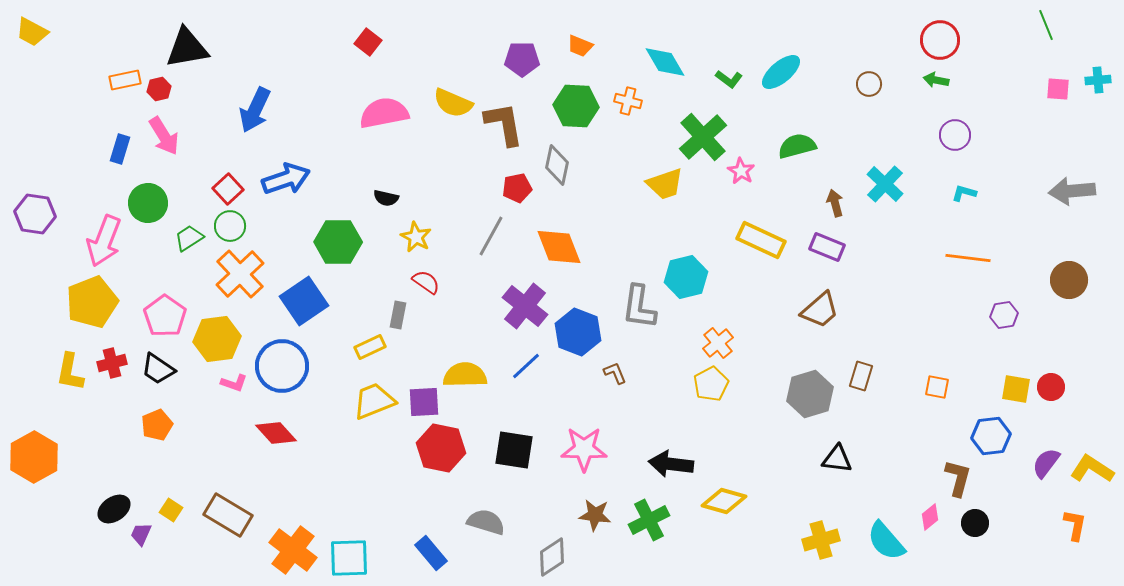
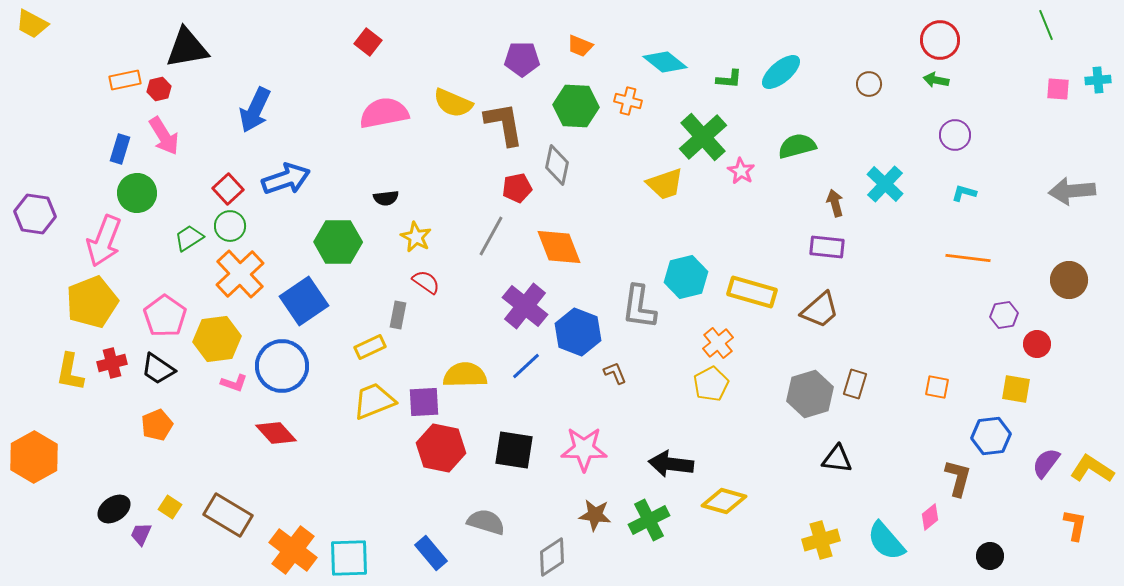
yellow trapezoid at (32, 32): moved 8 px up
cyan diamond at (665, 62): rotated 21 degrees counterclockwise
green L-shape at (729, 79): rotated 32 degrees counterclockwise
black semicircle at (386, 198): rotated 20 degrees counterclockwise
green circle at (148, 203): moved 11 px left, 10 px up
yellow rectangle at (761, 240): moved 9 px left, 52 px down; rotated 9 degrees counterclockwise
purple rectangle at (827, 247): rotated 16 degrees counterclockwise
brown rectangle at (861, 376): moved 6 px left, 8 px down
red circle at (1051, 387): moved 14 px left, 43 px up
yellow square at (171, 510): moved 1 px left, 3 px up
black circle at (975, 523): moved 15 px right, 33 px down
